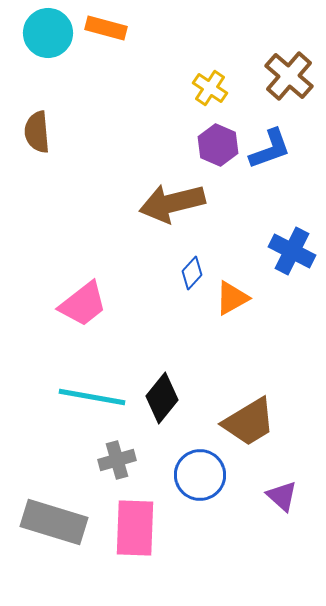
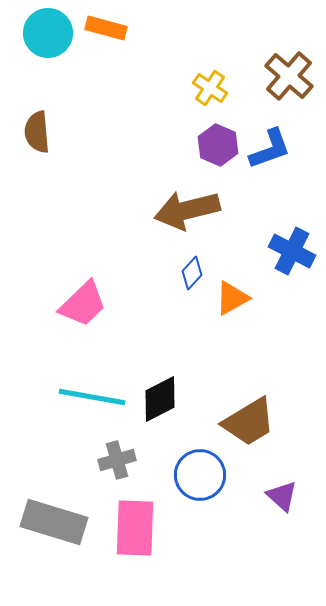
brown arrow: moved 15 px right, 7 px down
pink trapezoid: rotated 6 degrees counterclockwise
black diamond: moved 2 px left, 1 px down; rotated 24 degrees clockwise
